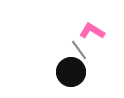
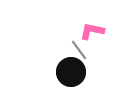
pink L-shape: rotated 20 degrees counterclockwise
